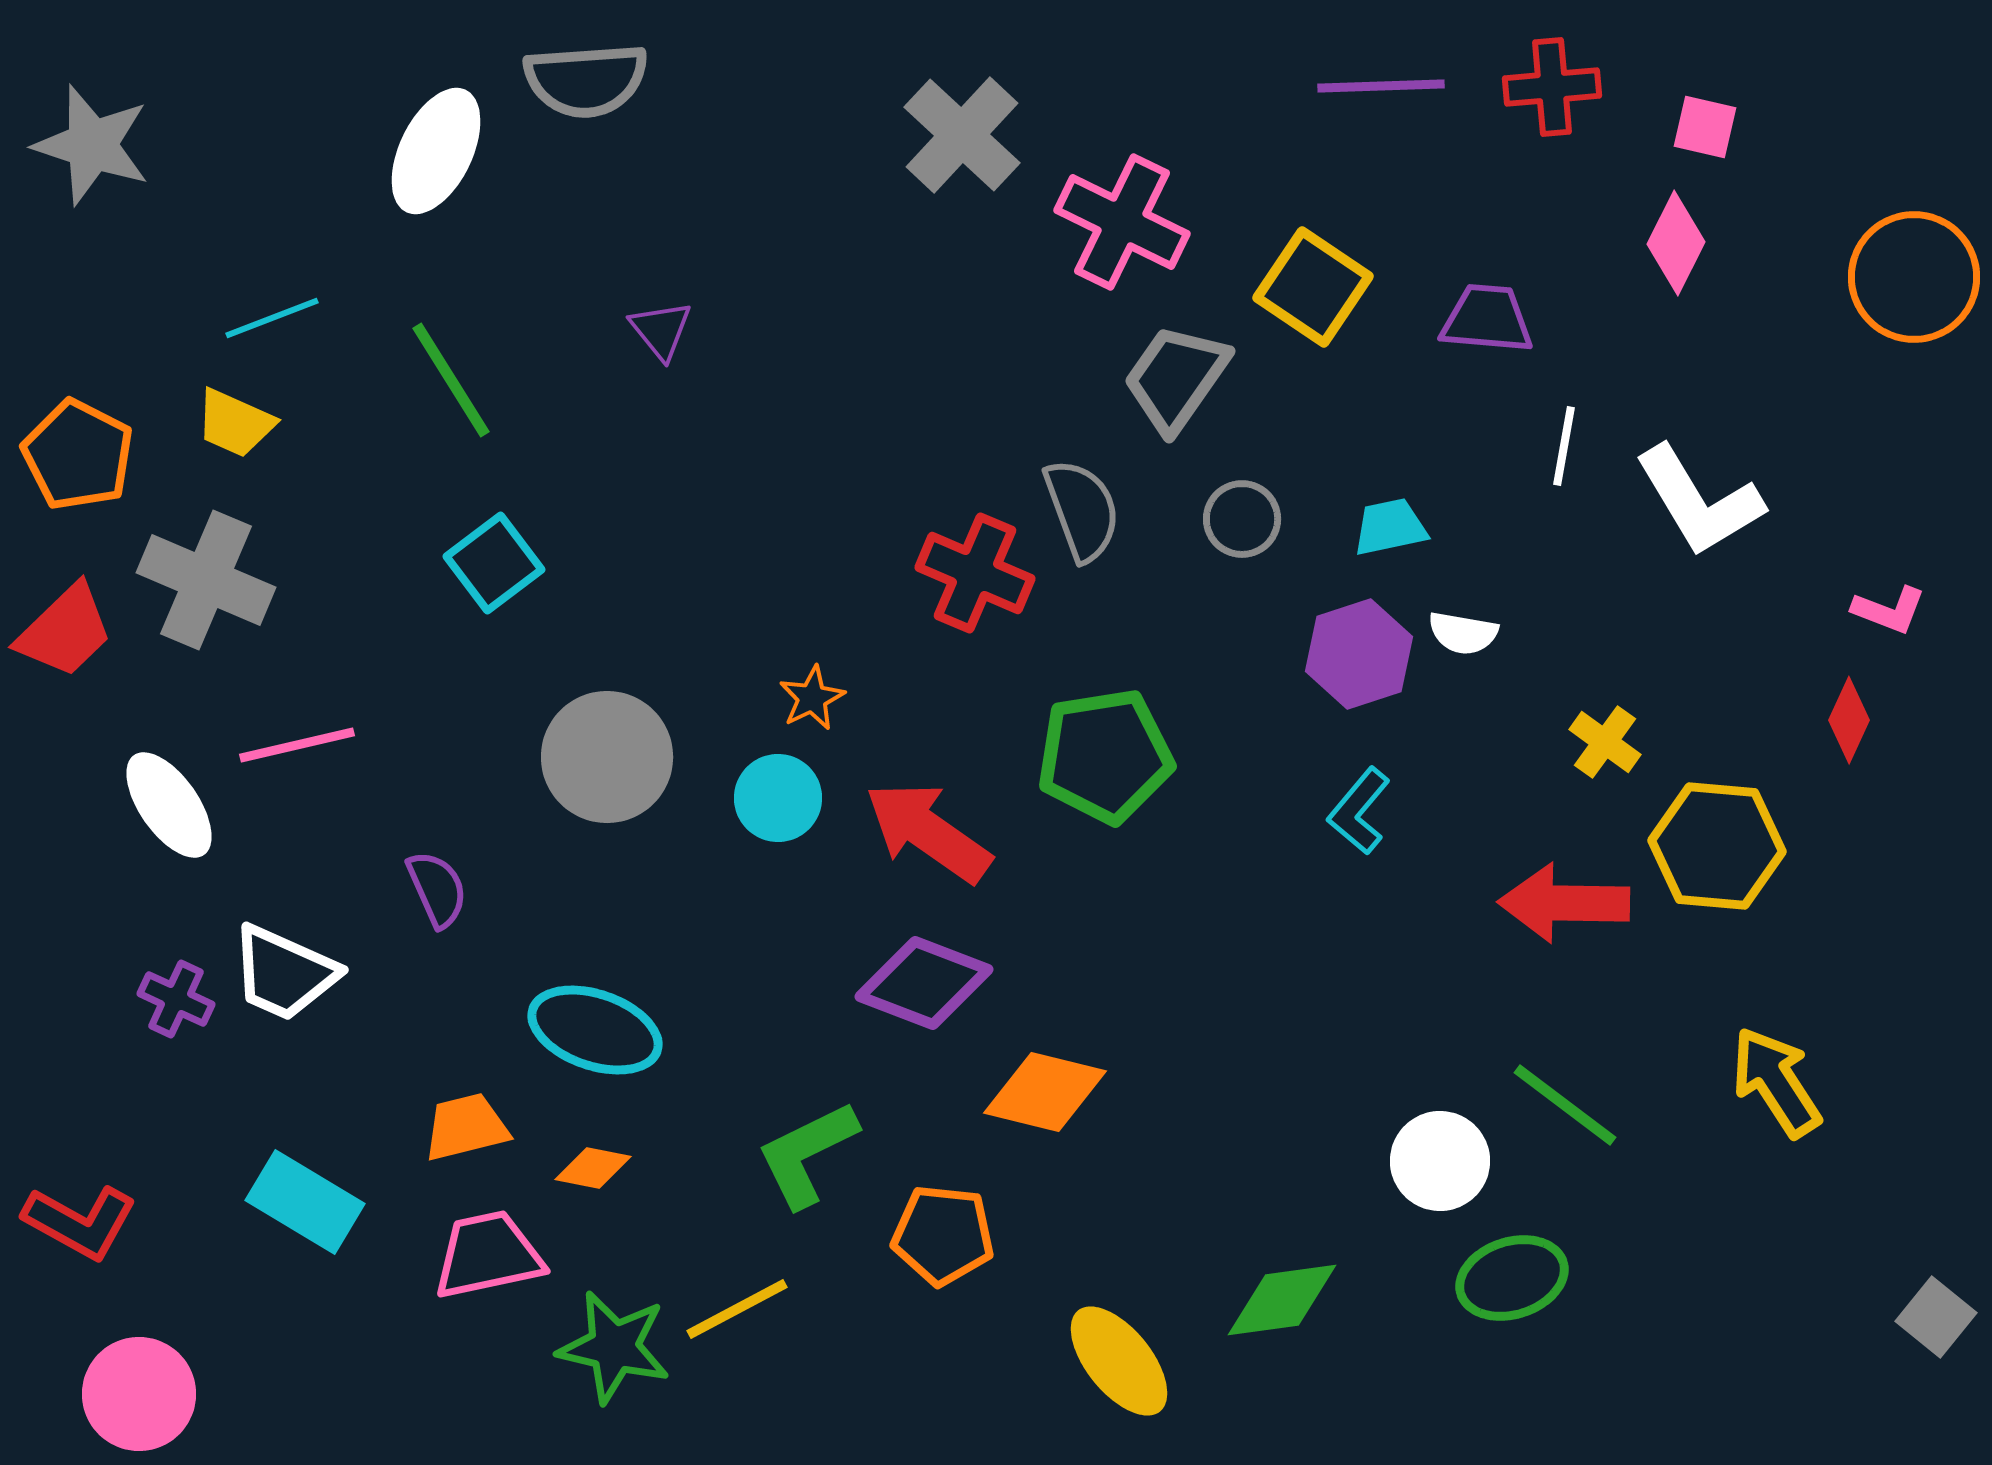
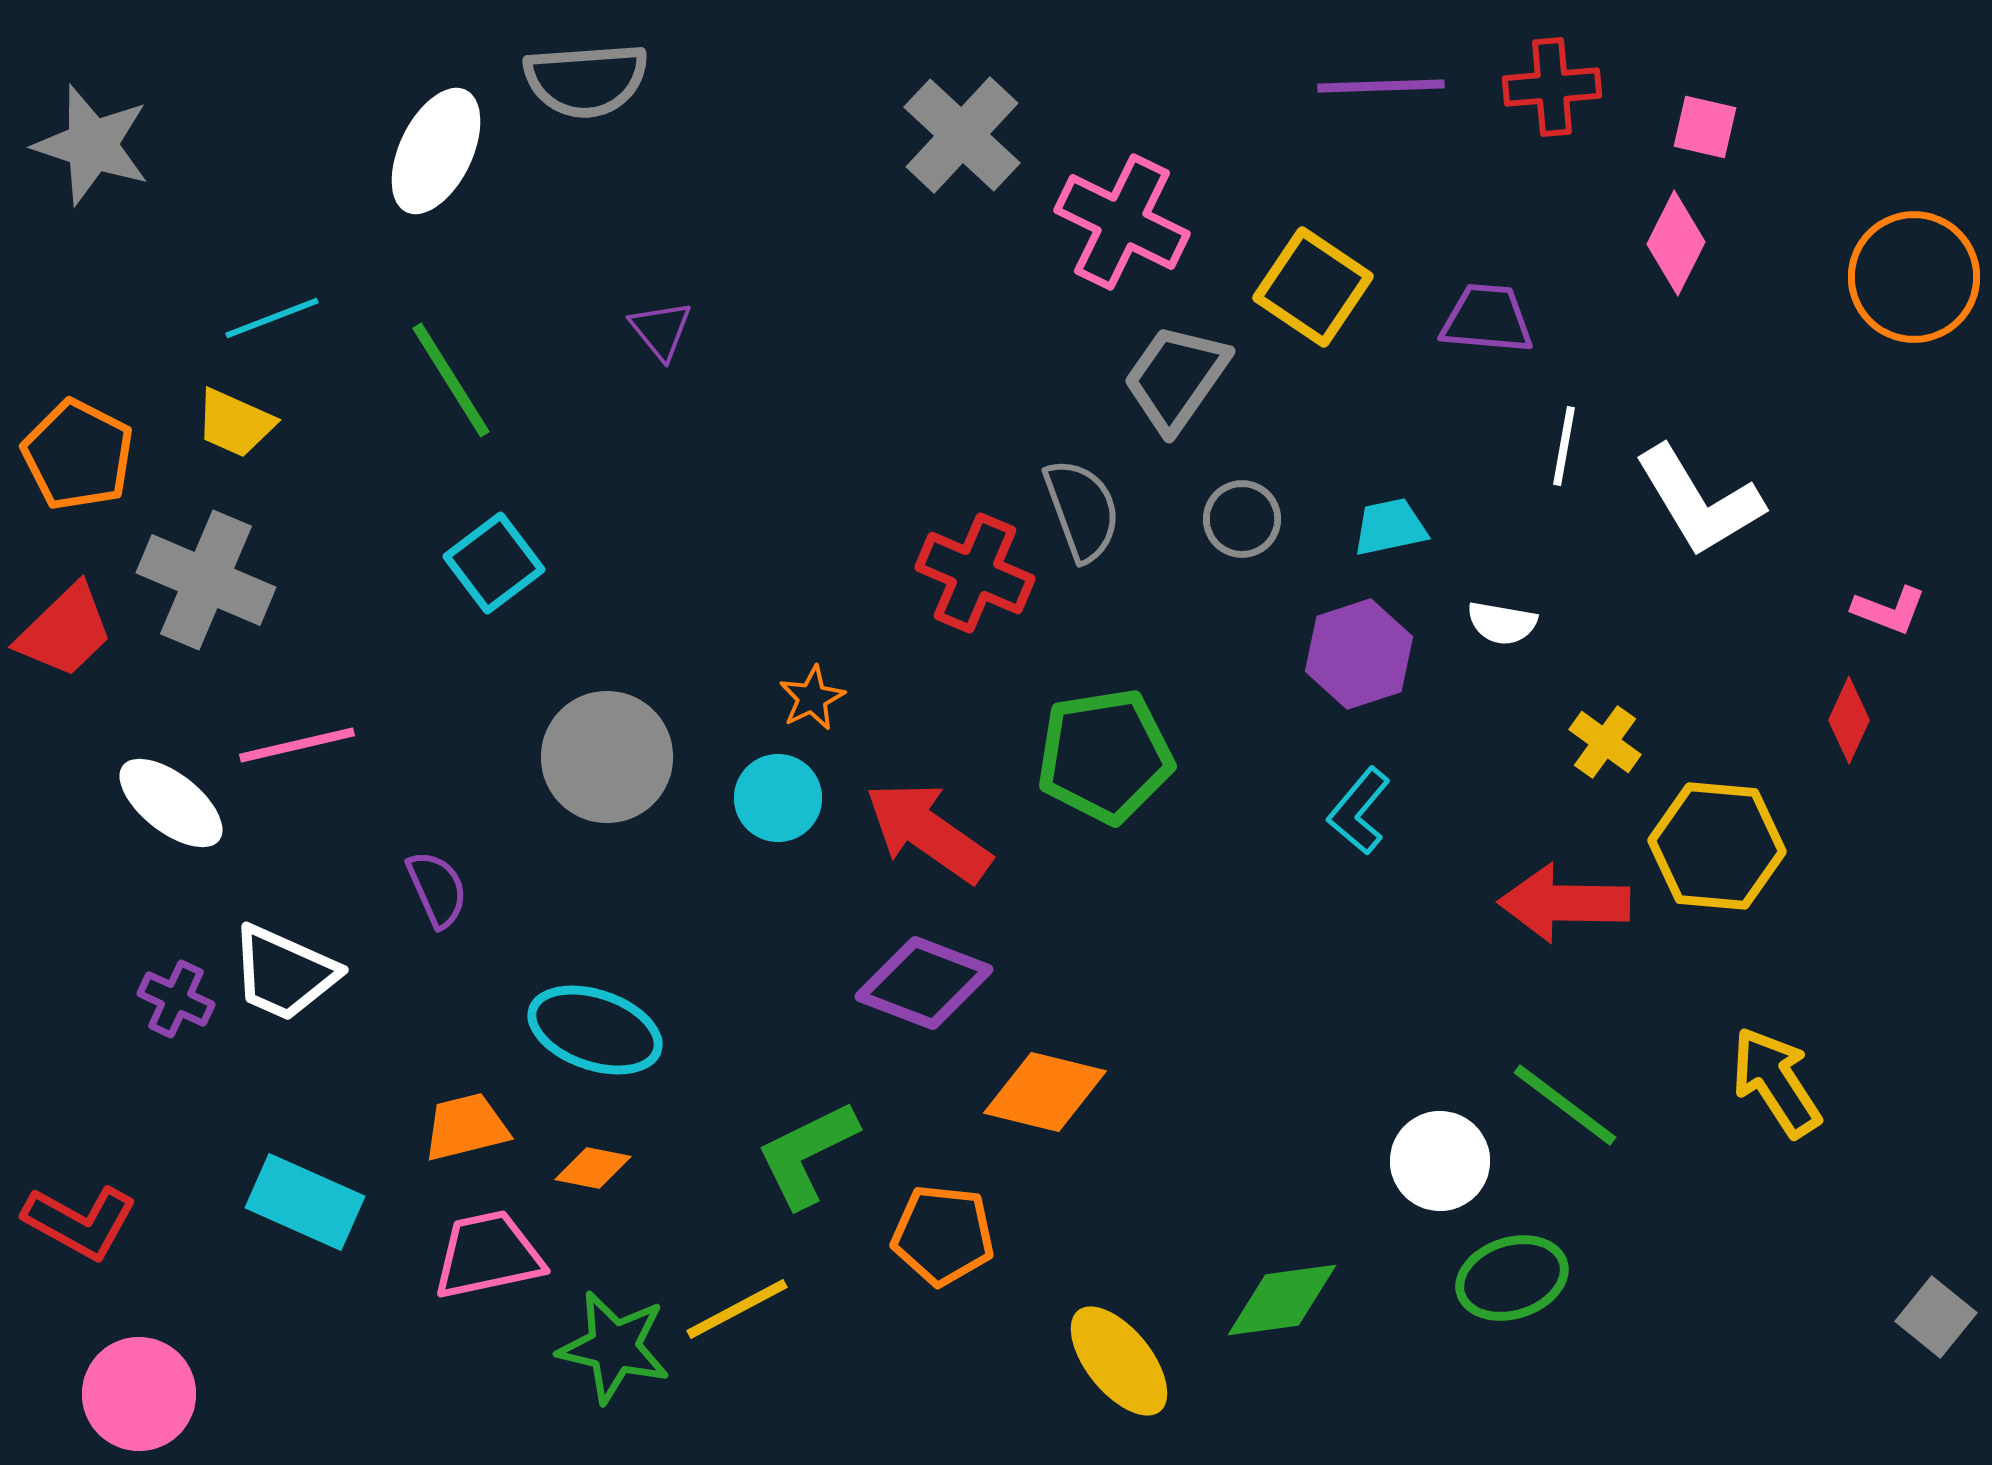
white semicircle at (1463, 633): moved 39 px right, 10 px up
white ellipse at (169, 805): moved 2 px right, 2 px up; rotated 17 degrees counterclockwise
cyan rectangle at (305, 1202): rotated 7 degrees counterclockwise
